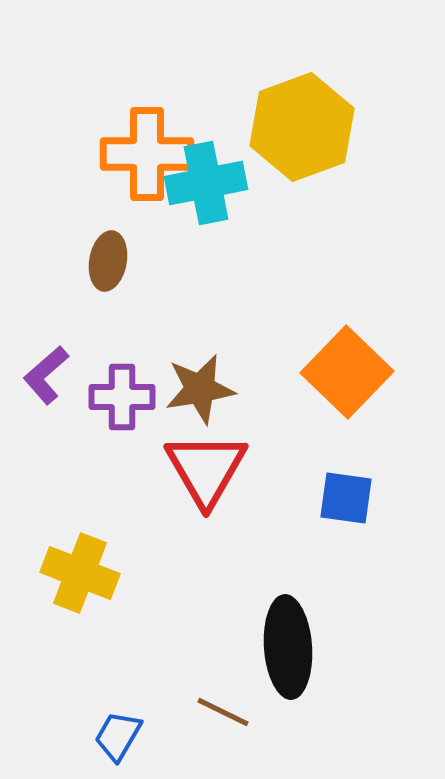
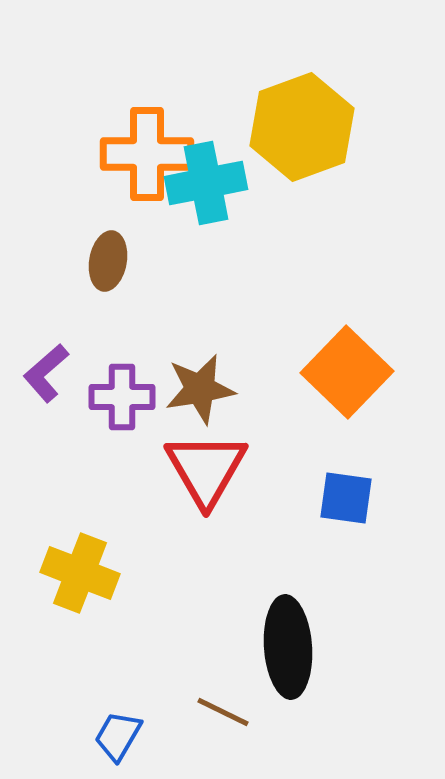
purple L-shape: moved 2 px up
